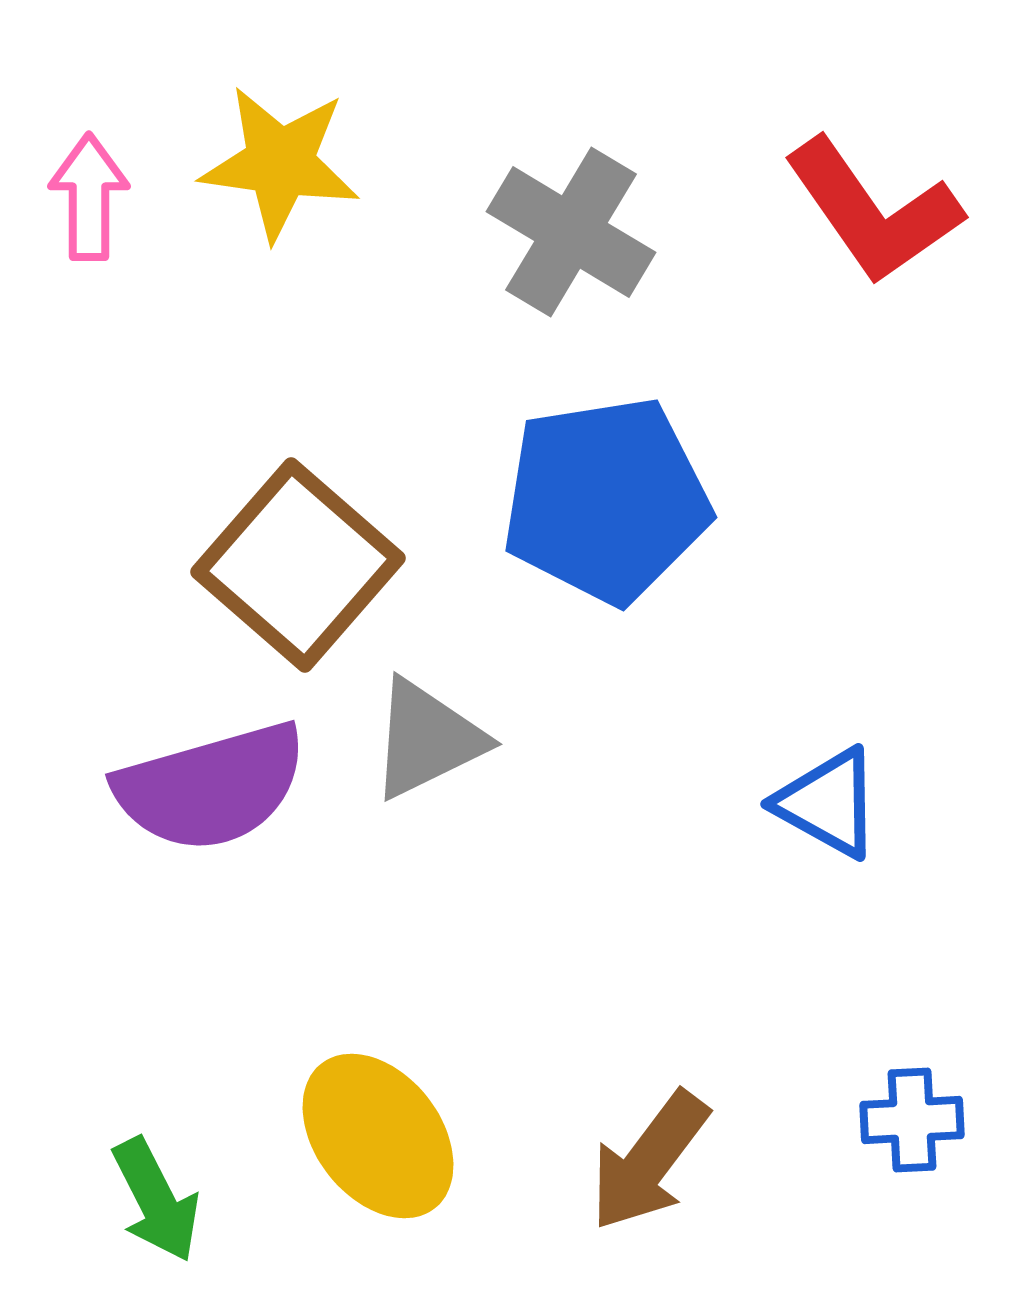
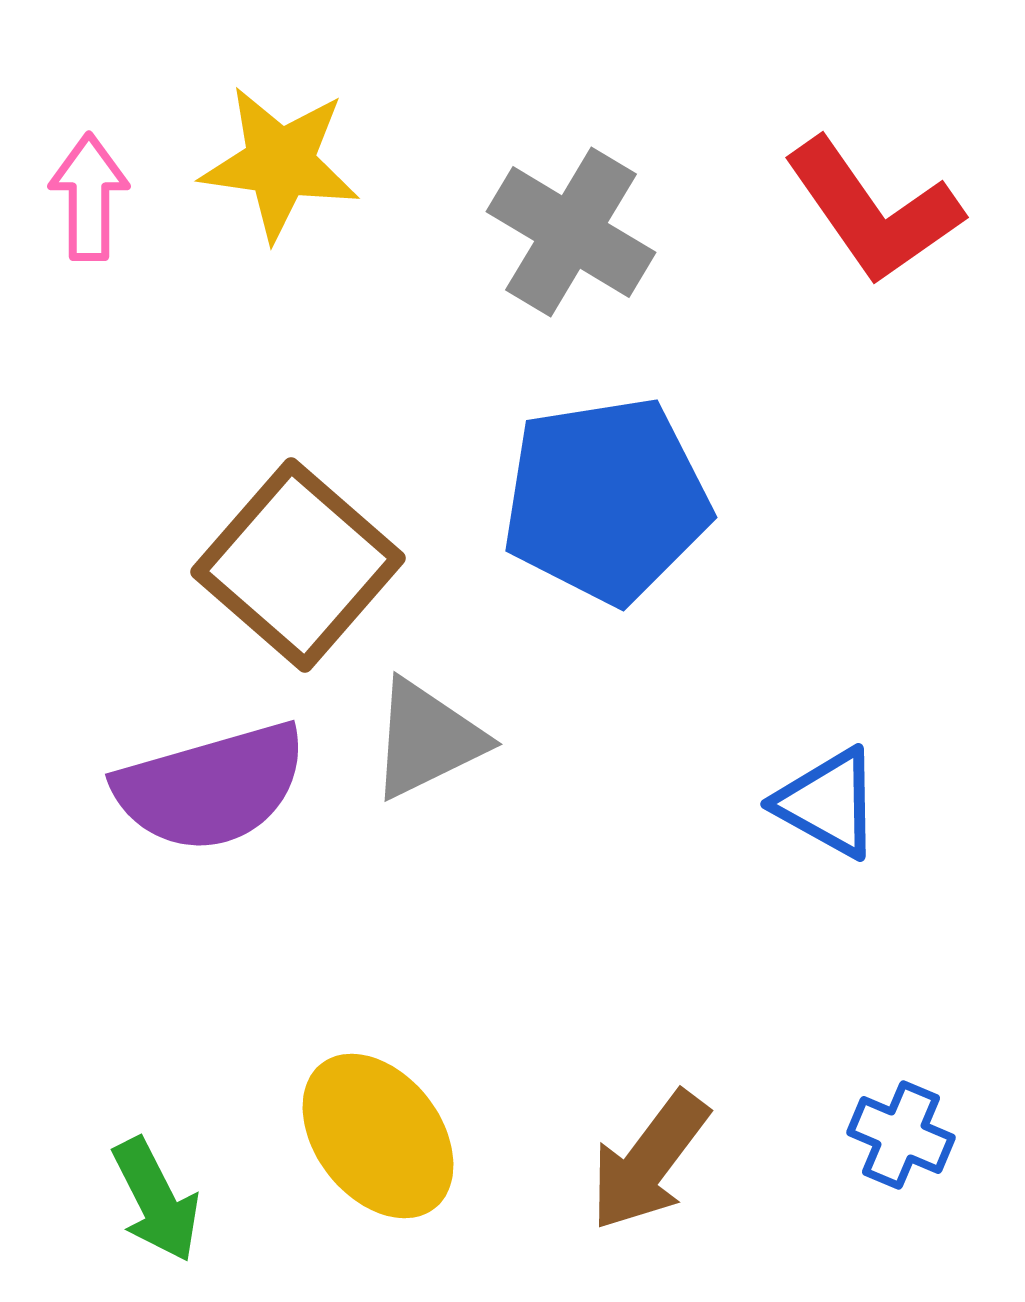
blue cross: moved 11 px left, 15 px down; rotated 26 degrees clockwise
